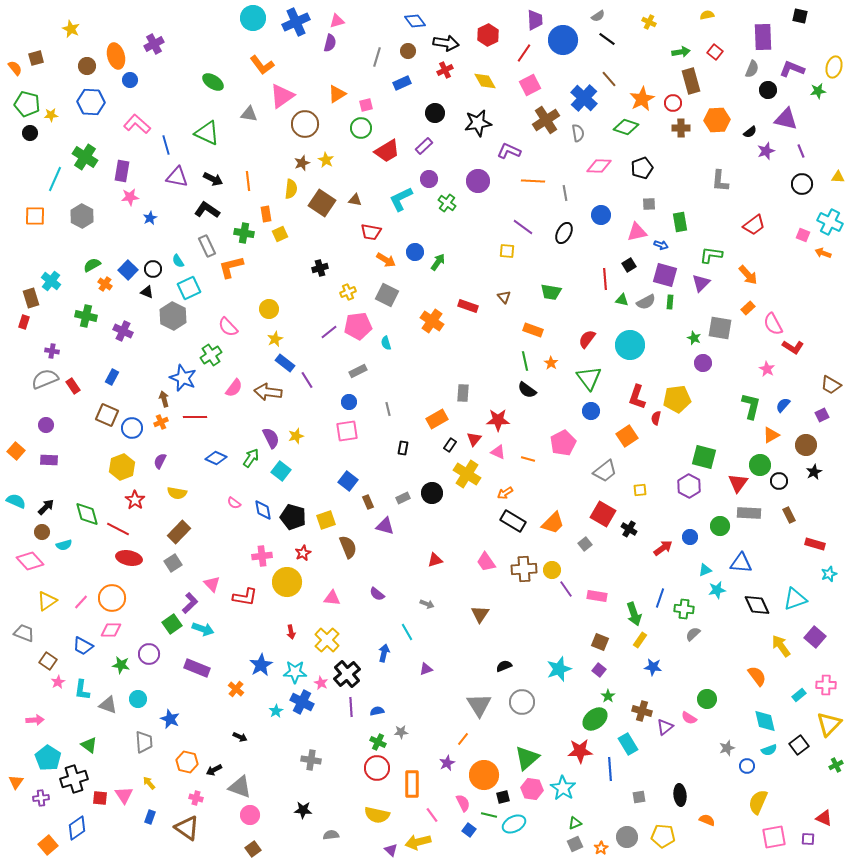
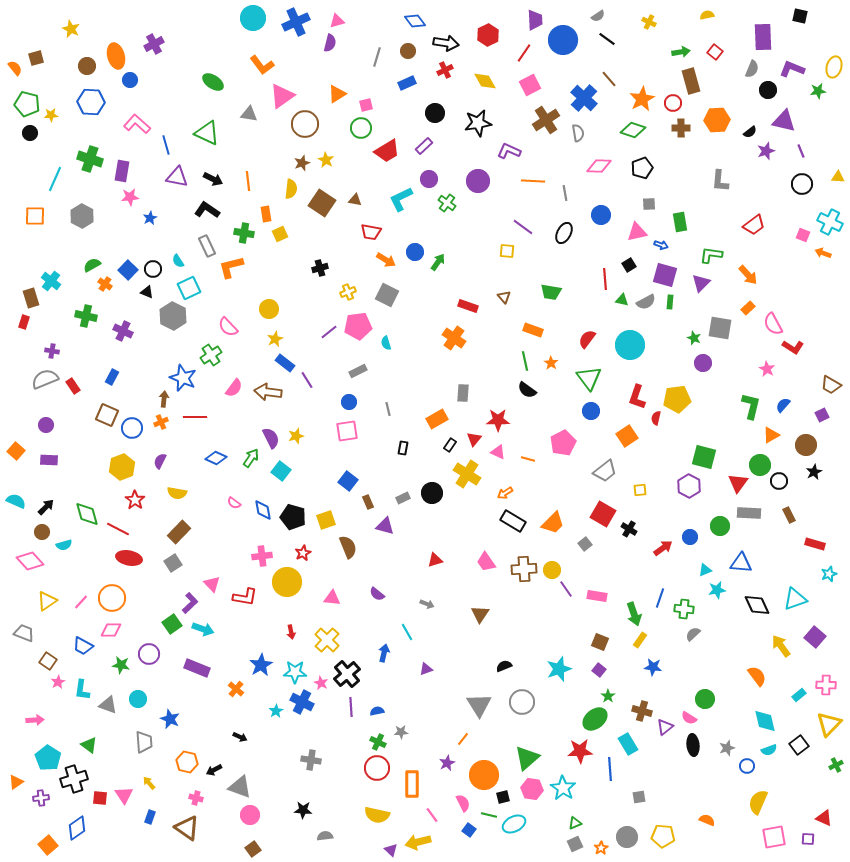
blue rectangle at (402, 83): moved 5 px right
purple triangle at (786, 119): moved 2 px left, 2 px down
green diamond at (626, 127): moved 7 px right, 3 px down
green cross at (85, 157): moved 5 px right, 2 px down; rotated 15 degrees counterclockwise
orange cross at (432, 321): moved 22 px right, 17 px down
brown arrow at (164, 399): rotated 21 degrees clockwise
green circle at (707, 699): moved 2 px left
orange triangle at (16, 782): rotated 21 degrees clockwise
black ellipse at (680, 795): moved 13 px right, 50 px up
gray semicircle at (331, 835): moved 6 px left, 1 px down
